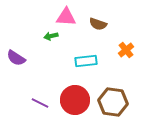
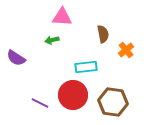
pink triangle: moved 4 px left
brown semicircle: moved 5 px right, 10 px down; rotated 120 degrees counterclockwise
green arrow: moved 1 px right, 4 px down
cyan rectangle: moved 6 px down
red circle: moved 2 px left, 5 px up
